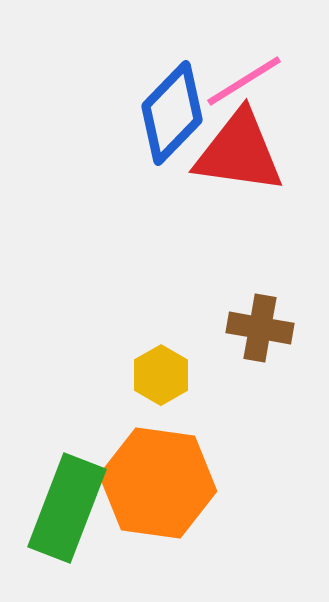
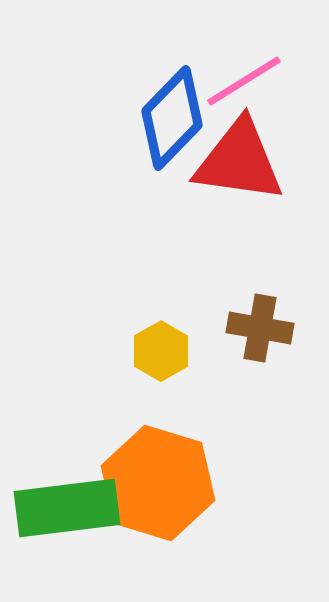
blue diamond: moved 5 px down
red triangle: moved 9 px down
yellow hexagon: moved 24 px up
orange hexagon: rotated 9 degrees clockwise
green rectangle: rotated 62 degrees clockwise
